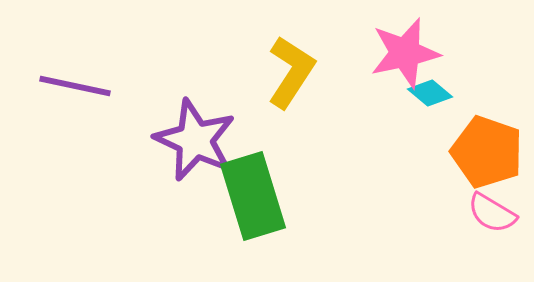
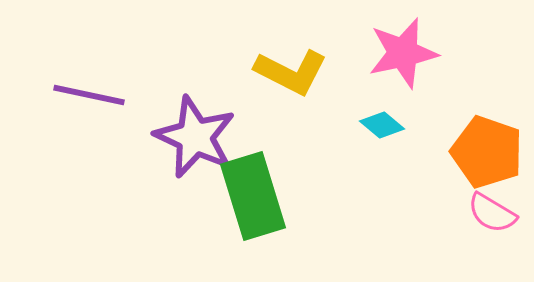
pink star: moved 2 px left
yellow L-shape: rotated 84 degrees clockwise
purple line: moved 14 px right, 9 px down
cyan diamond: moved 48 px left, 32 px down
purple star: moved 3 px up
